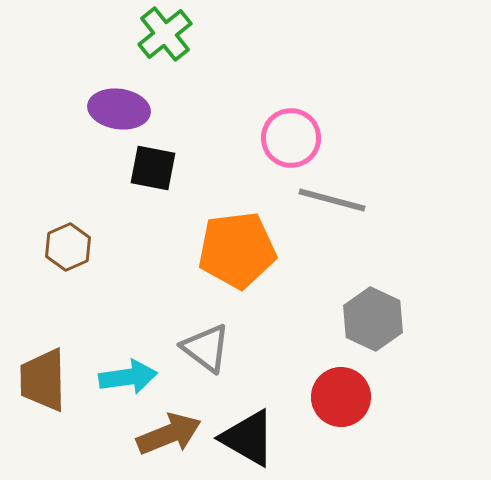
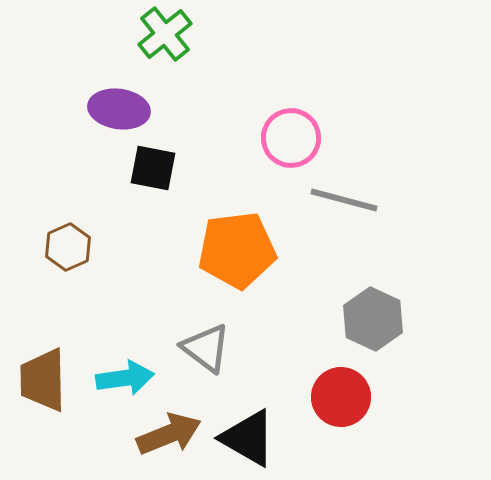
gray line: moved 12 px right
cyan arrow: moved 3 px left, 1 px down
